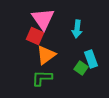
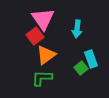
red square: rotated 30 degrees clockwise
green square: rotated 16 degrees clockwise
